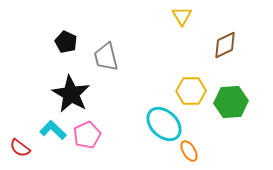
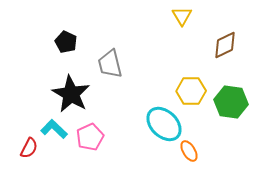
gray trapezoid: moved 4 px right, 7 px down
green hexagon: rotated 12 degrees clockwise
cyan L-shape: moved 1 px right, 1 px up
pink pentagon: moved 3 px right, 2 px down
red semicircle: moved 9 px right; rotated 100 degrees counterclockwise
